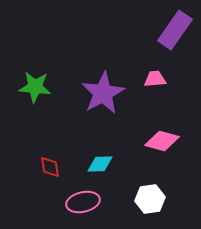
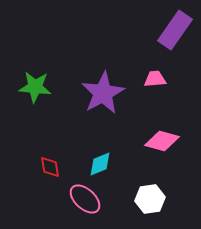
cyan diamond: rotated 20 degrees counterclockwise
pink ellipse: moved 2 px right, 3 px up; rotated 56 degrees clockwise
